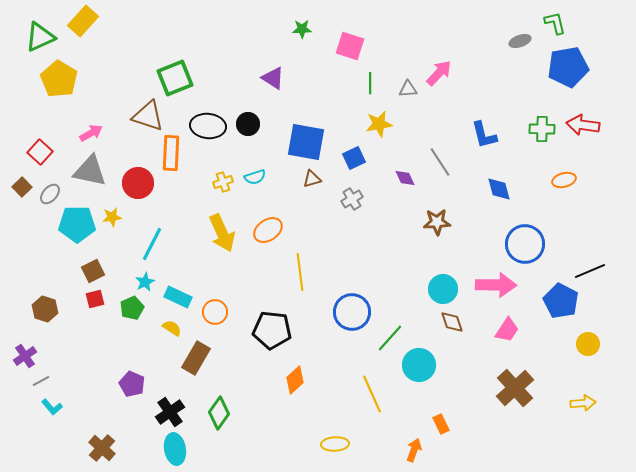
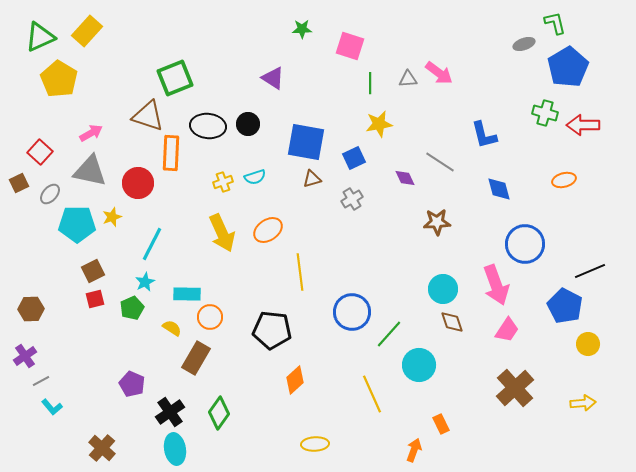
yellow rectangle at (83, 21): moved 4 px right, 10 px down
gray ellipse at (520, 41): moved 4 px right, 3 px down
blue pentagon at (568, 67): rotated 21 degrees counterclockwise
pink arrow at (439, 73): rotated 84 degrees clockwise
gray triangle at (408, 89): moved 10 px up
red arrow at (583, 125): rotated 8 degrees counterclockwise
green cross at (542, 129): moved 3 px right, 16 px up; rotated 15 degrees clockwise
gray line at (440, 162): rotated 24 degrees counterclockwise
brown square at (22, 187): moved 3 px left, 4 px up; rotated 18 degrees clockwise
yellow star at (112, 217): rotated 12 degrees counterclockwise
pink arrow at (496, 285): rotated 69 degrees clockwise
cyan rectangle at (178, 297): moved 9 px right, 3 px up; rotated 24 degrees counterclockwise
blue pentagon at (561, 301): moved 4 px right, 5 px down
brown hexagon at (45, 309): moved 14 px left; rotated 20 degrees counterclockwise
orange circle at (215, 312): moved 5 px left, 5 px down
green line at (390, 338): moved 1 px left, 4 px up
yellow ellipse at (335, 444): moved 20 px left
